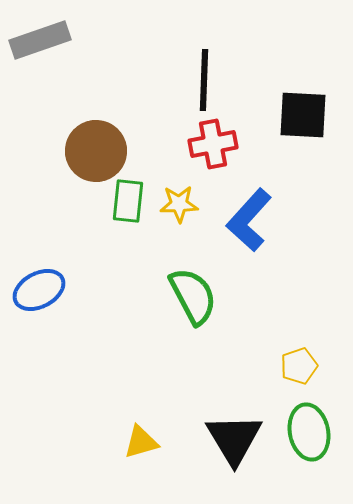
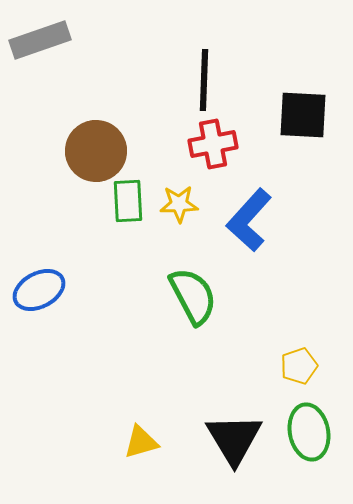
green rectangle: rotated 9 degrees counterclockwise
